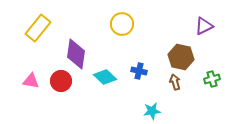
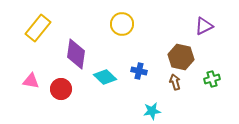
red circle: moved 8 px down
